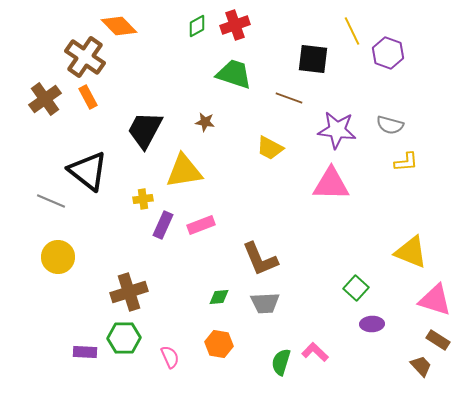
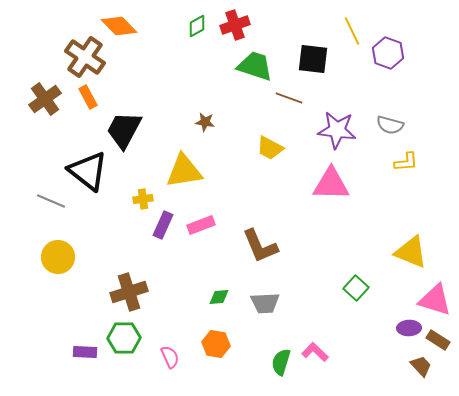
green trapezoid at (234, 74): moved 21 px right, 8 px up
black trapezoid at (145, 130): moved 21 px left
brown L-shape at (260, 259): moved 13 px up
purple ellipse at (372, 324): moved 37 px right, 4 px down
orange hexagon at (219, 344): moved 3 px left
